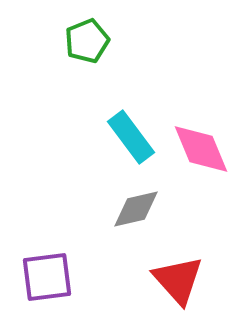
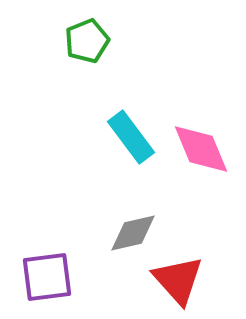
gray diamond: moved 3 px left, 24 px down
